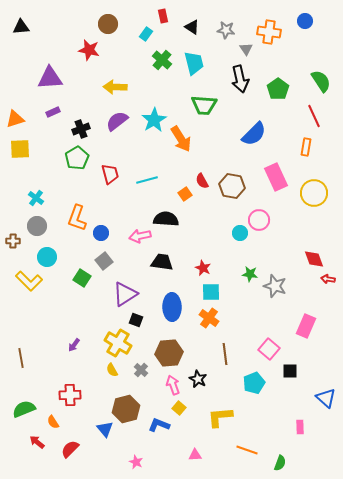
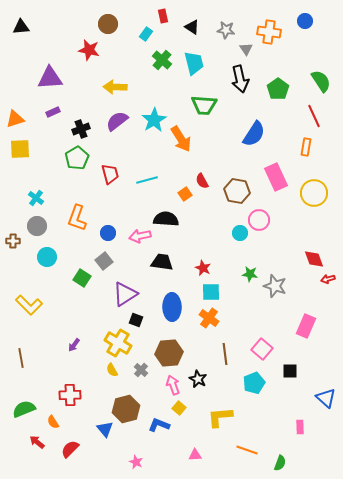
blue semicircle at (254, 134): rotated 12 degrees counterclockwise
brown hexagon at (232, 186): moved 5 px right, 5 px down
blue circle at (101, 233): moved 7 px right
red arrow at (328, 279): rotated 24 degrees counterclockwise
yellow L-shape at (29, 281): moved 24 px down
pink square at (269, 349): moved 7 px left
